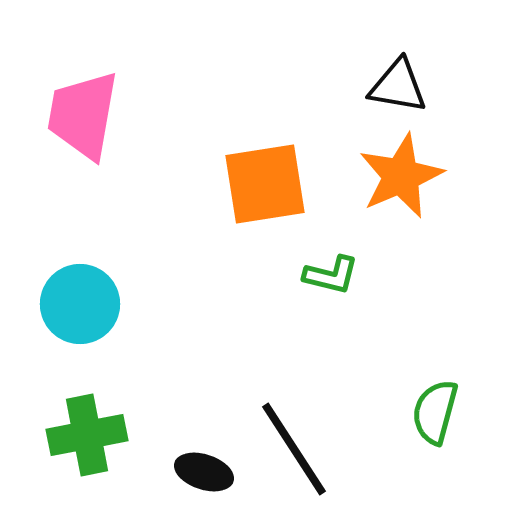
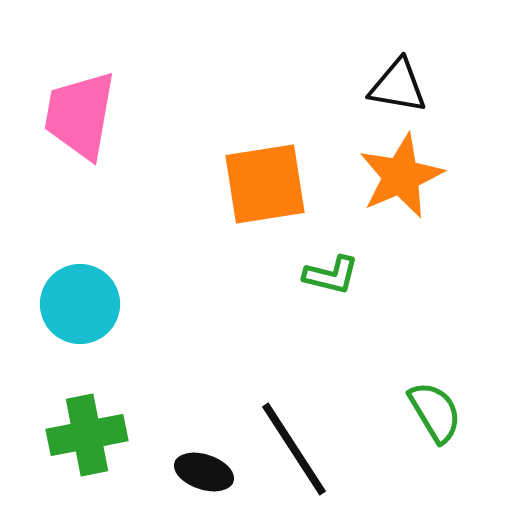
pink trapezoid: moved 3 px left
green semicircle: rotated 134 degrees clockwise
